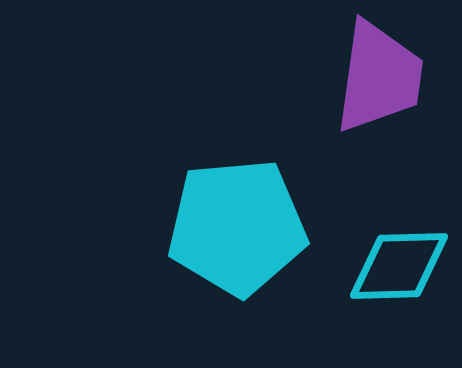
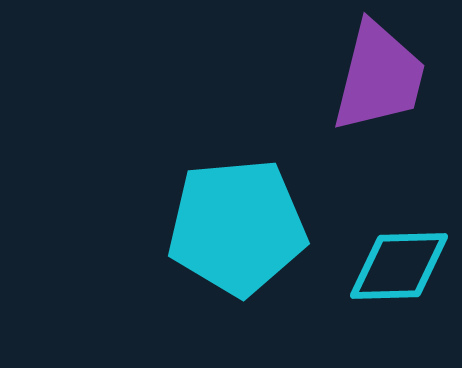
purple trapezoid: rotated 6 degrees clockwise
